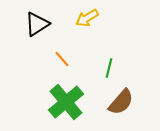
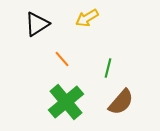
green line: moved 1 px left
